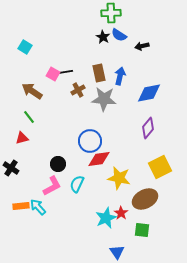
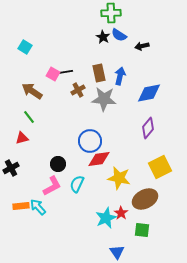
black cross: rotated 28 degrees clockwise
